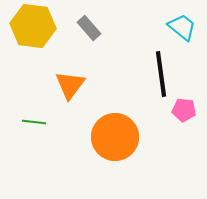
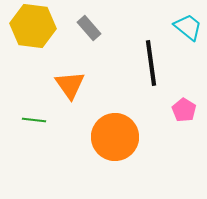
cyan trapezoid: moved 6 px right
black line: moved 10 px left, 11 px up
orange triangle: rotated 12 degrees counterclockwise
pink pentagon: rotated 25 degrees clockwise
green line: moved 2 px up
